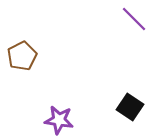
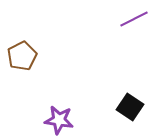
purple line: rotated 72 degrees counterclockwise
